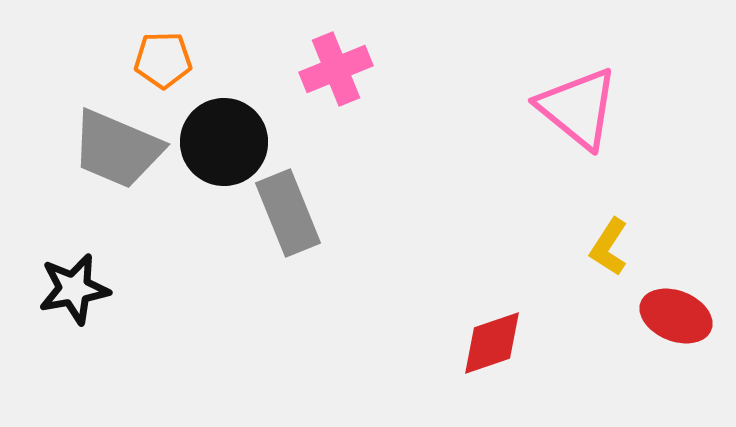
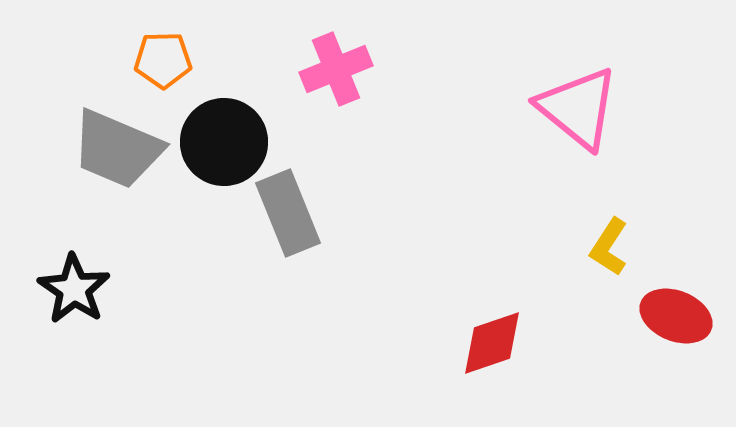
black star: rotated 28 degrees counterclockwise
